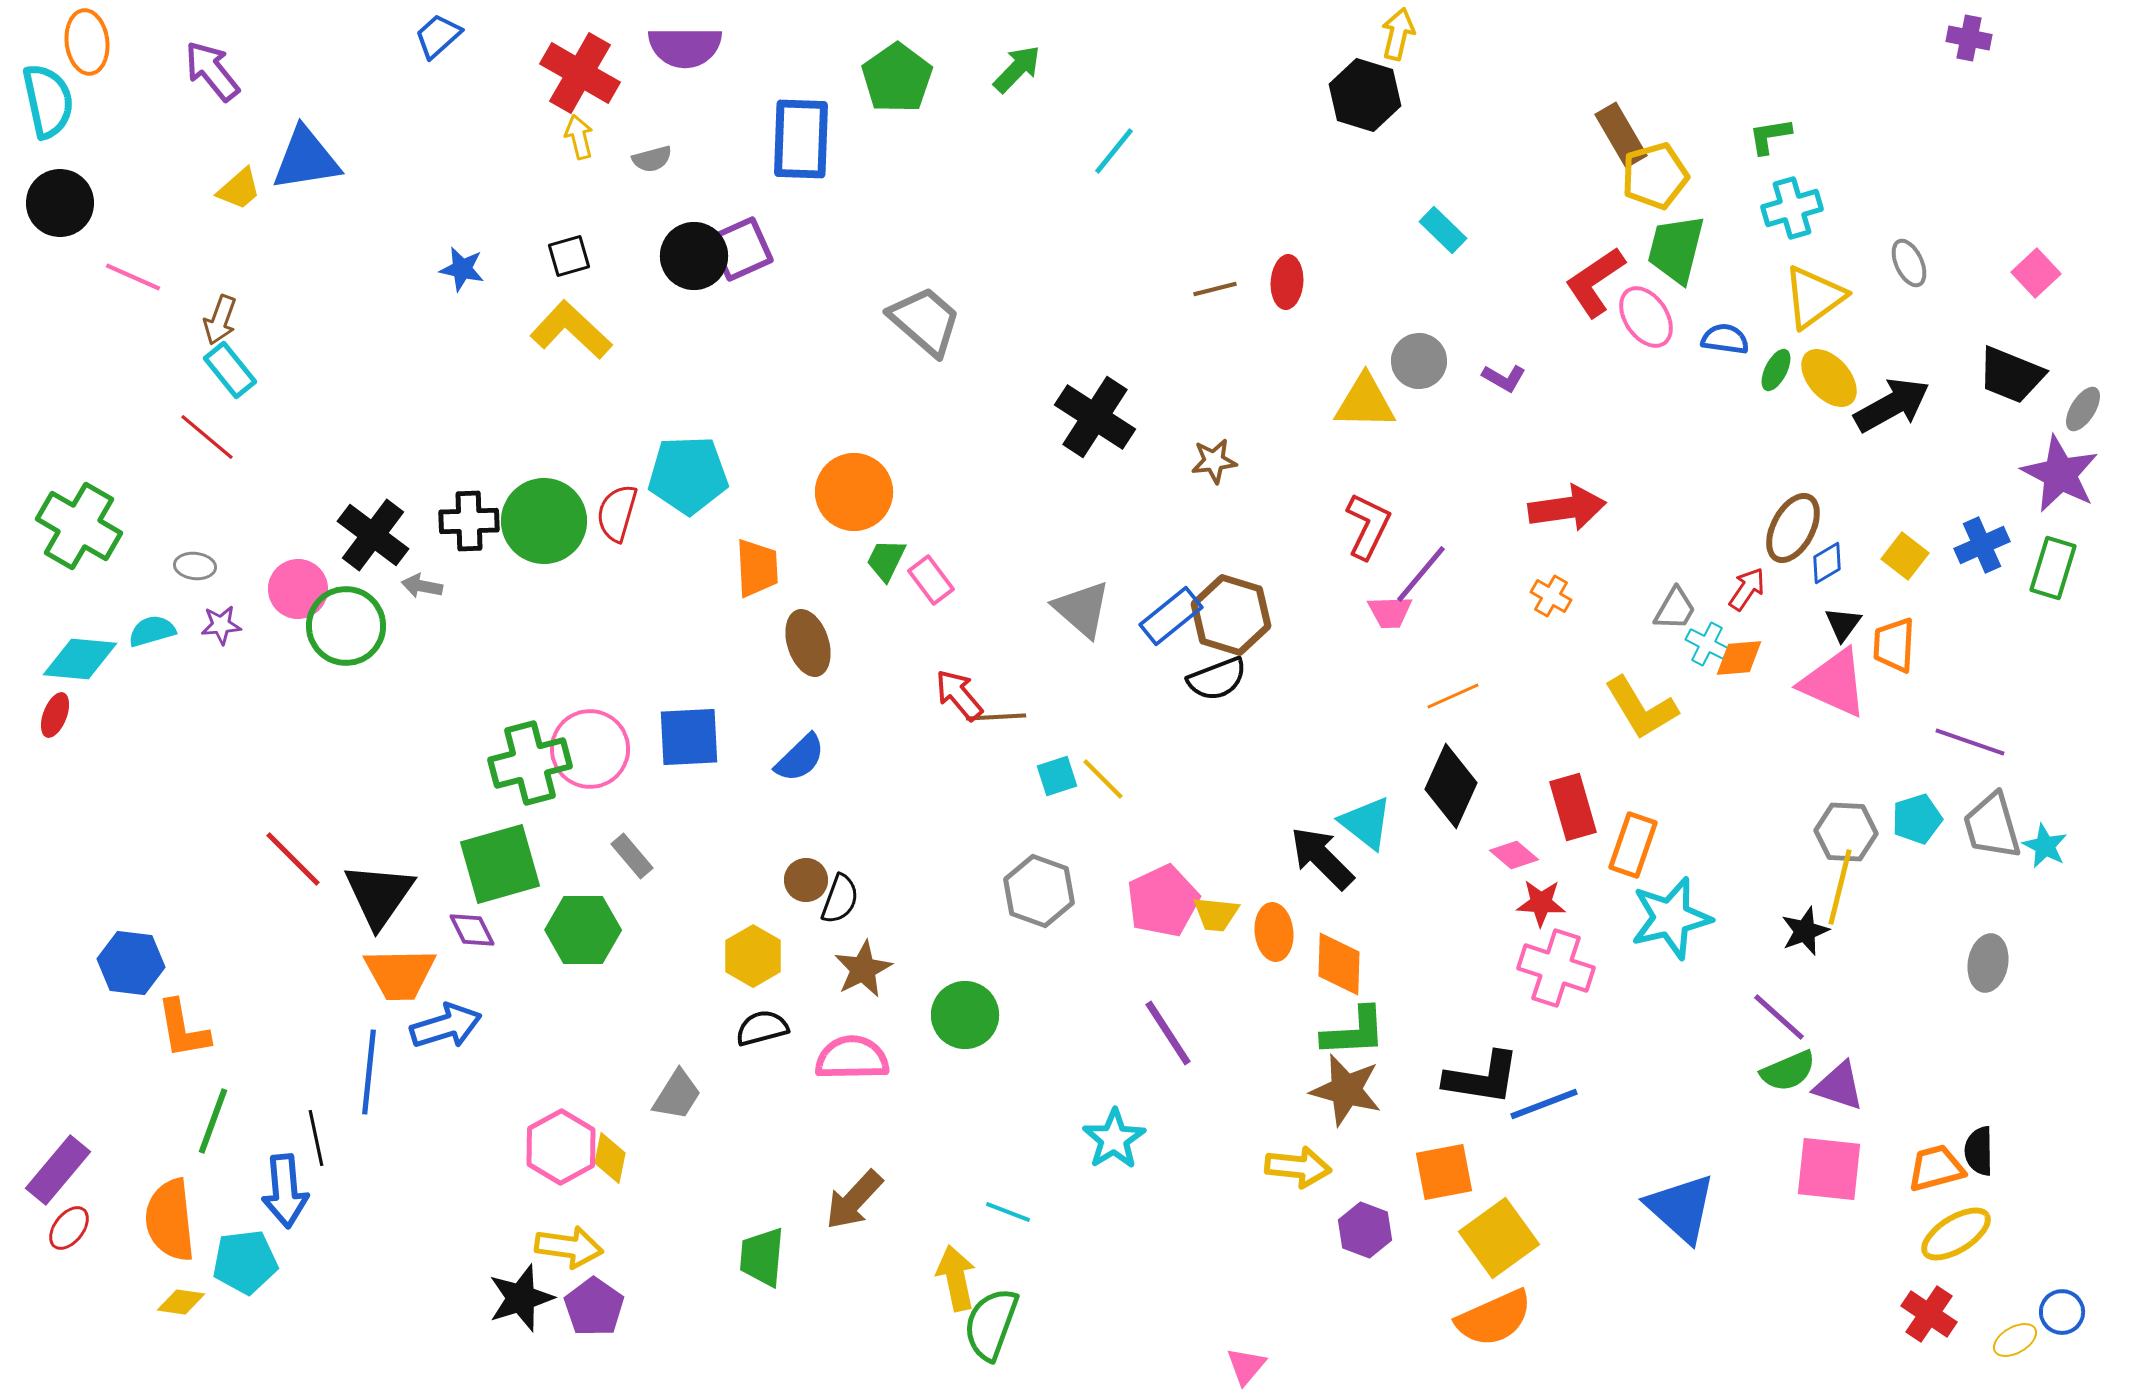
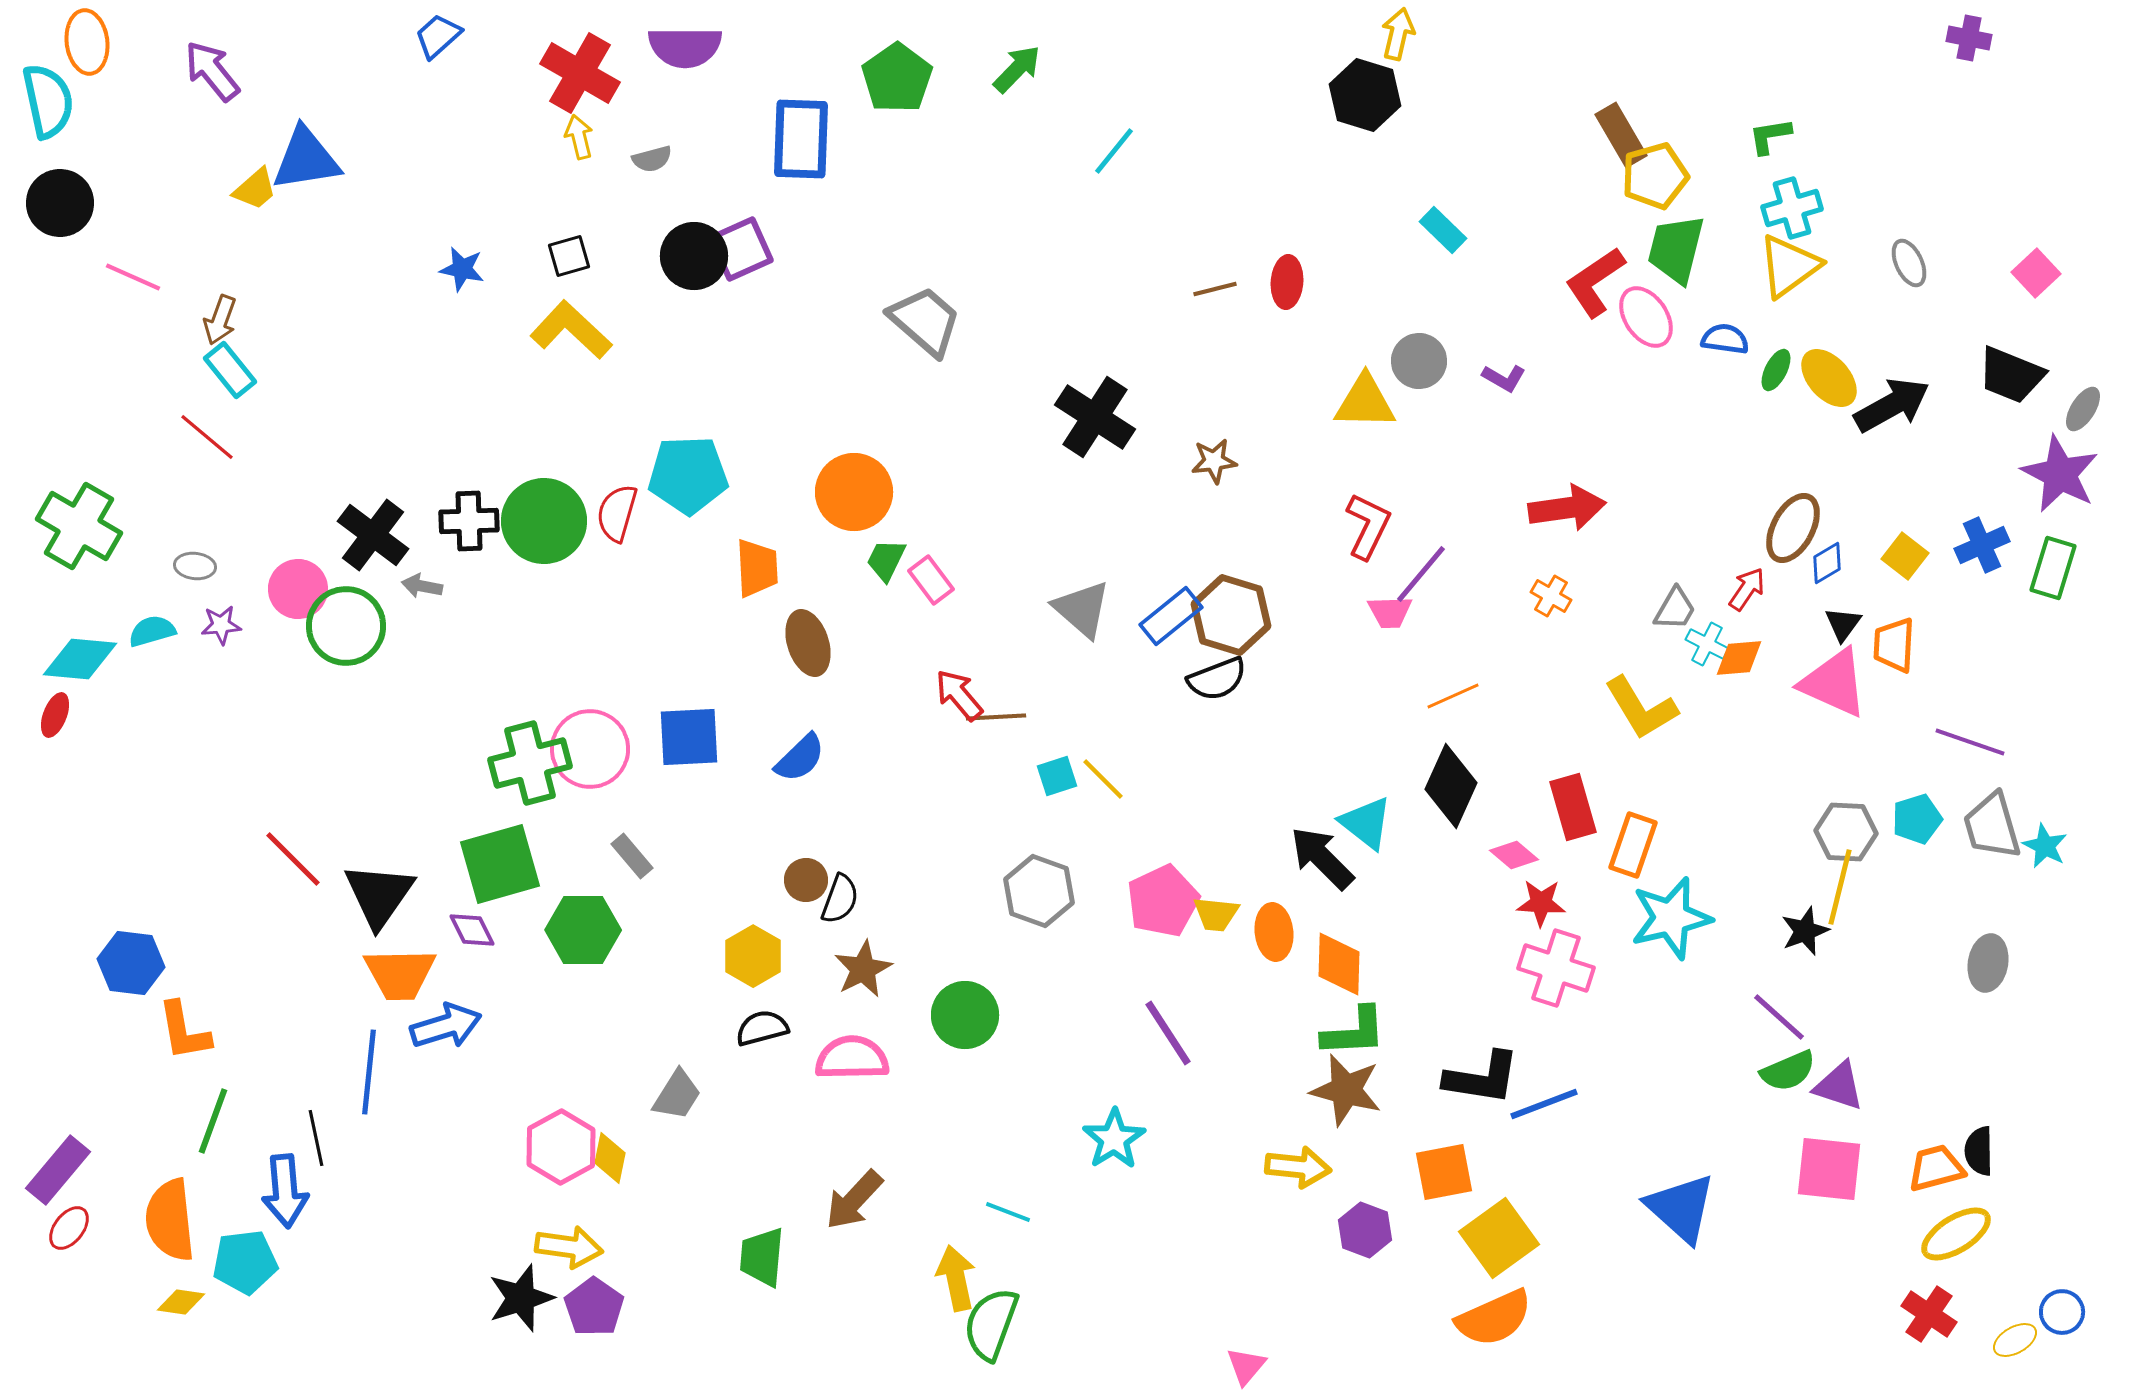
yellow trapezoid at (239, 189): moved 16 px right
yellow triangle at (1814, 297): moved 25 px left, 31 px up
orange L-shape at (183, 1029): moved 1 px right, 2 px down
